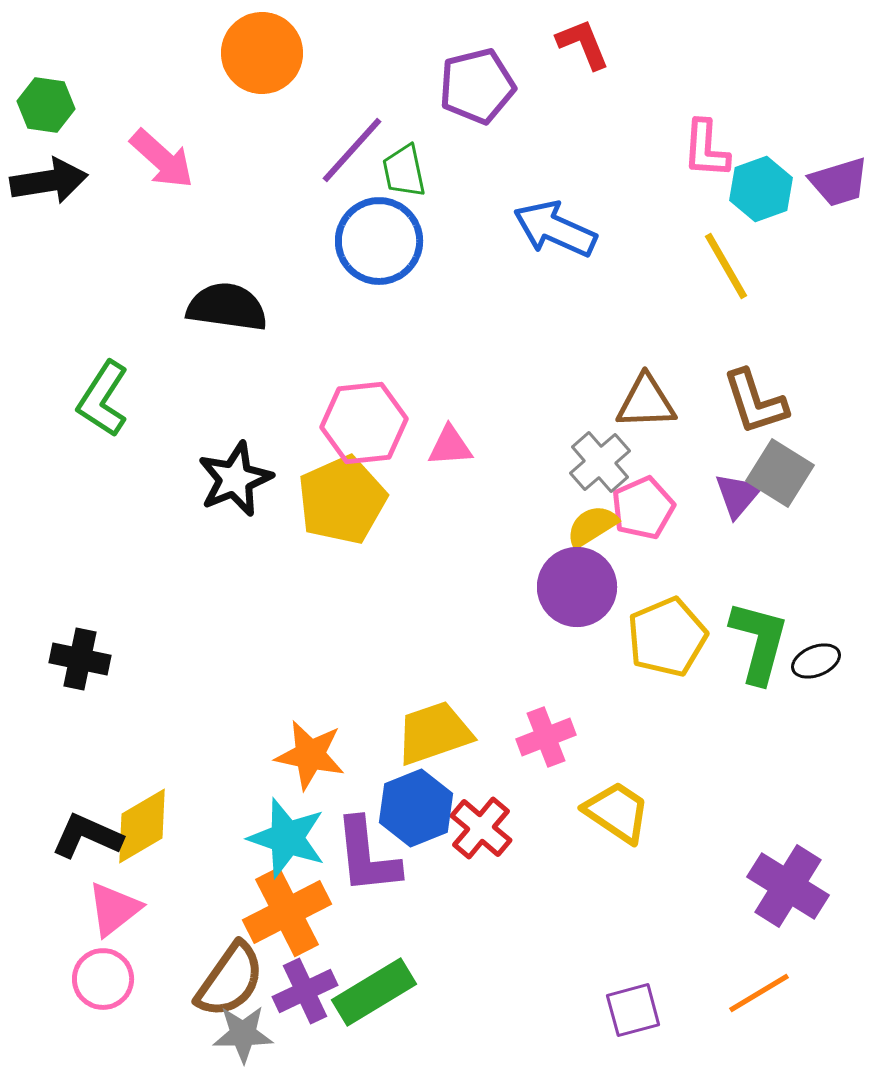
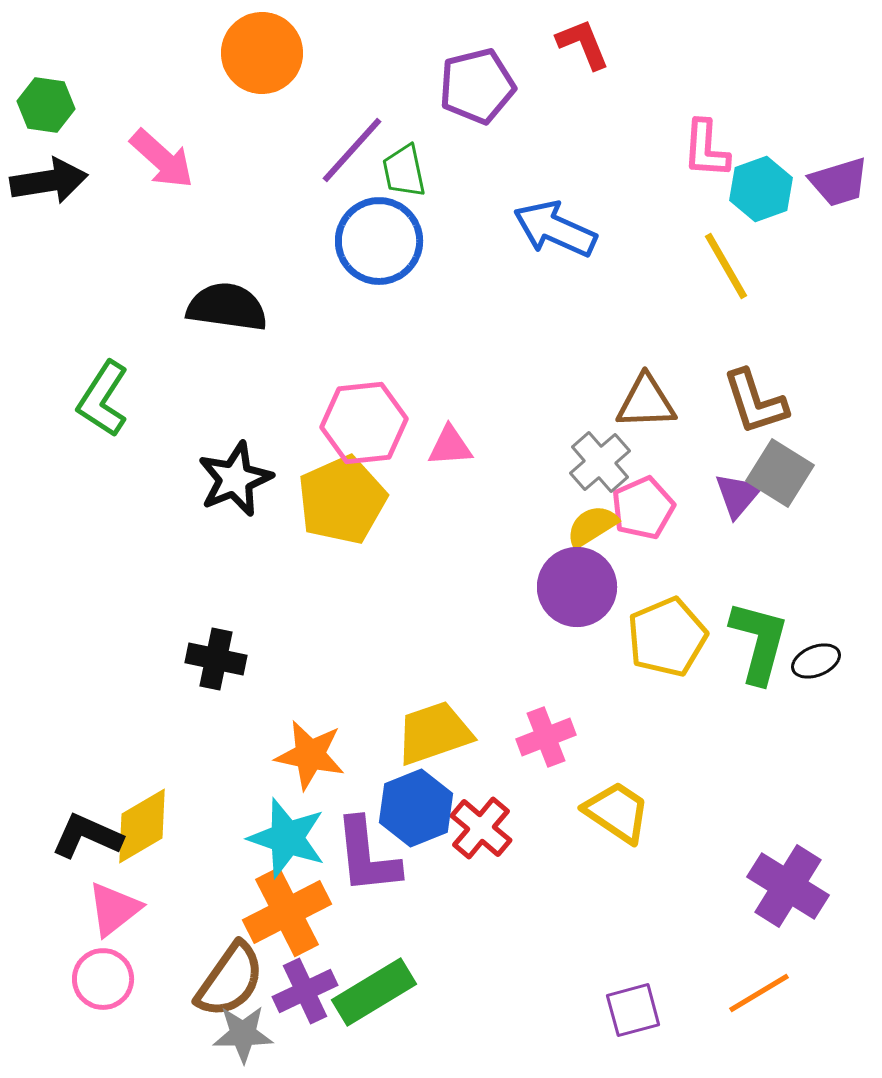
black cross at (80, 659): moved 136 px right
